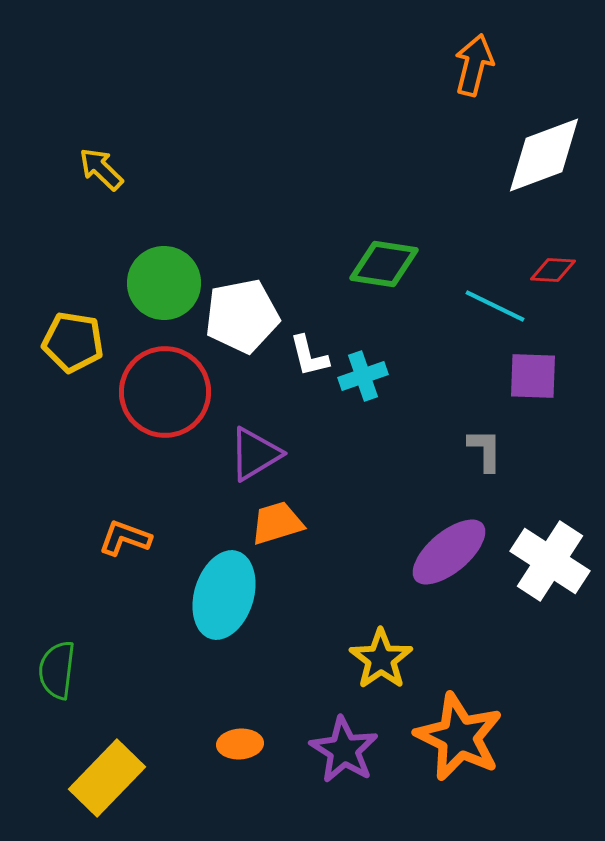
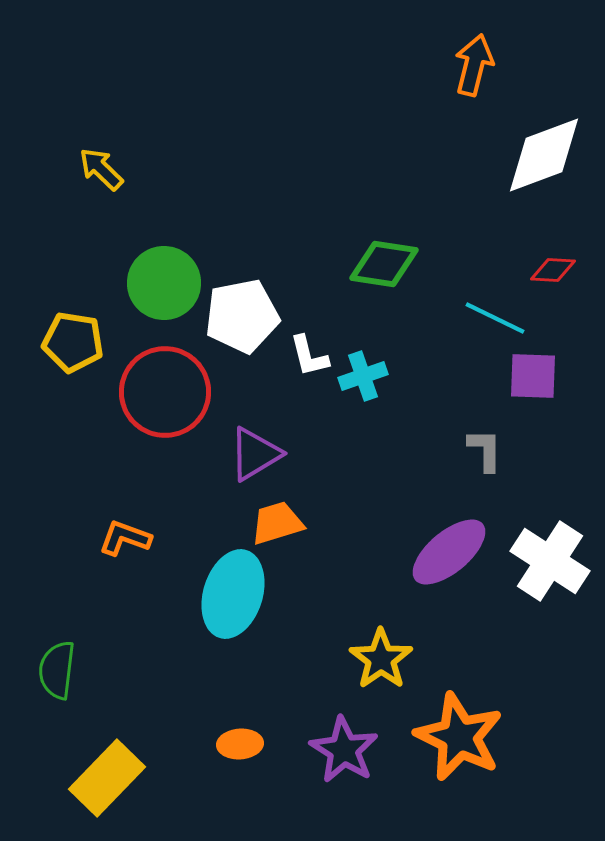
cyan line: moved 12 px down
cyan ellipse: moved 9 px right, 1 px up
